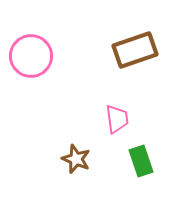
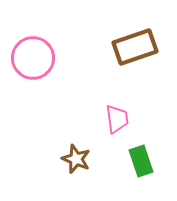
brown rectangle: moved 3 px up
pink circle: moved 2 px right, 2 px down
